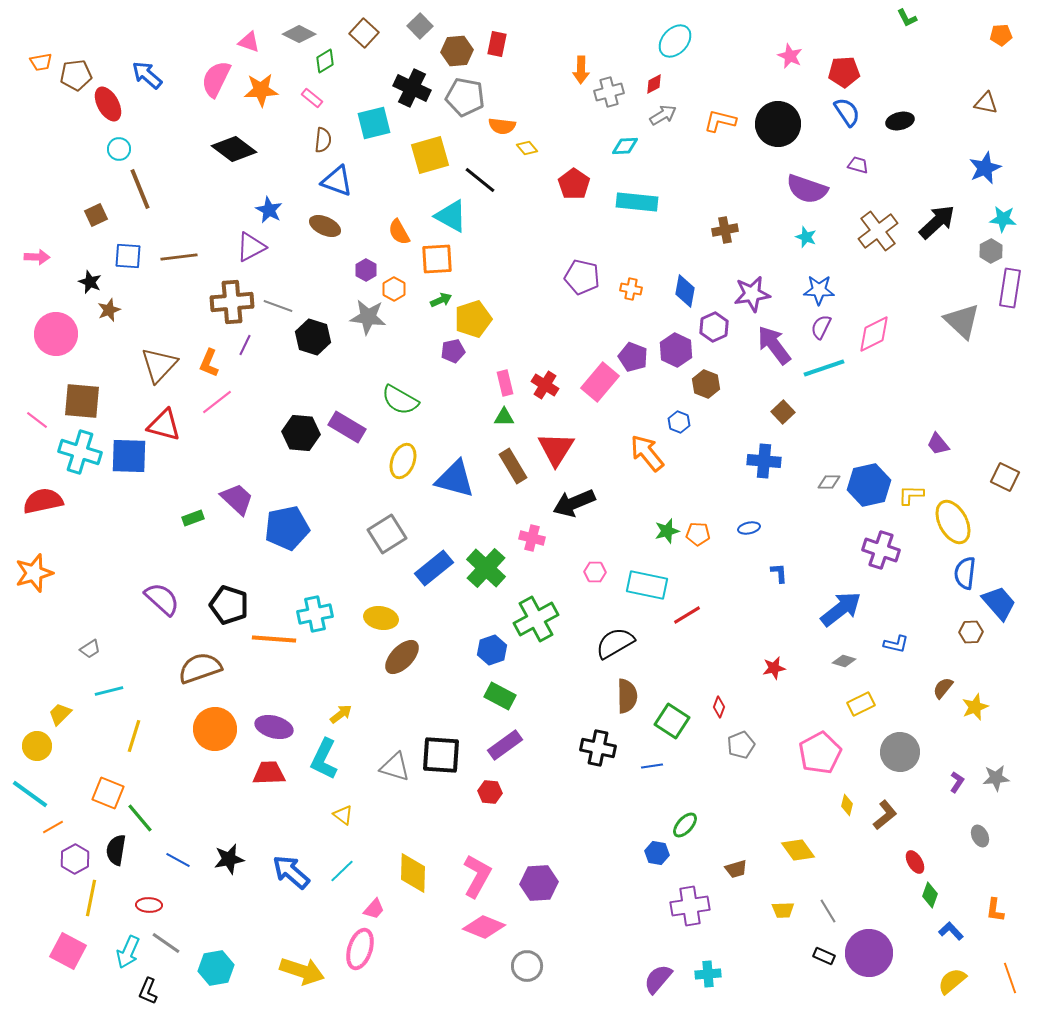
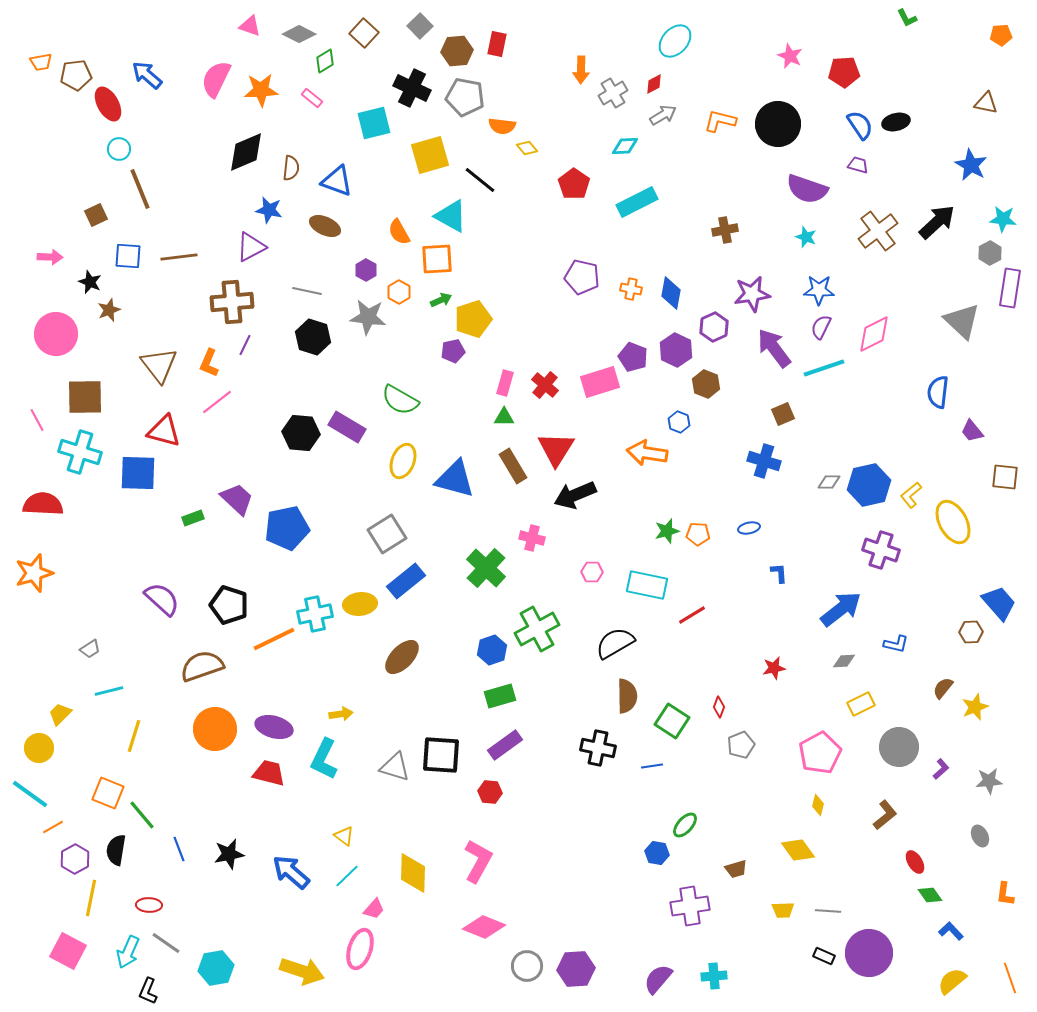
pink triangle at (249, 42): moved 1 px right, 16 px up
gray cross at (609, 92): moved 4 px right, 1 px down; rotated 16 degrees counterclockwise
blue semicircle at (847, 112): moved 13 px right, 13 px down
black ellipse at (900, 121): moved 4 px left, 1 px down
brown semicircle at (323, 140): moved 32 px left, 28 px down
black diamond at (234, 149): moved 12 px right, 3 px down; rotated 60 degrees counterclockwise
blue star at (985, 168): moved 14 px left, 3 px up; rotated 20 degrees counterclockwise
cyan rectangle at (637, 202): rotated 33 degrees counterclockwise
blue star at (269, 210): rotated 16 degrees counterclockwise
gray hexagon at (991, 251): moved 1 px left, 2 px down
pink arrow at (37, 257): moved 13 px right
orange hexagon at (394, 289): moved 5 px right, 3 px down
blue diamond at (685, 291): moved 14 px left, 2 px down
gray line at (278, 306): moved 29 px right, 15 px up; rotated 8 degrees counterclockwise
purple arrow at (774, 345): moved 3 px down
brown triangle at (159, 365): rotated 21 degrees counterclockwise
pink rectangle at (600, 382): rotated 33 degrees clockwise
pink rectangle at (505, 383): rotated 30 degrees clockwise
red cross at (545, 385): rotated 8 degrees clockwise
brown square at (82, 401): moved 3 px right, 4 px up; rotated 6 degrees counterclockwise
brown square at (783, 412): moved 2 px down; rotated 20 degrees clockwise
pink line at (37, 420): rotated 25 degrees clockwise
red triangle at (164, 425): moved 6 px down
purple trapezoid at (938, 444): moved 34 px right, 13 px up
orange arrow at (647, 453): rotated 42 degrees counterclockwise
blue square at (129, 456): moved 9 px right, 17 px down
blue cross at (764, 461): rotated 12 degrees clockwise
brown square at (1005, 477): rotated 20 degrees counterclockwise
yellow L-shape at (911, 495): rotated 40 degrees counterclockwise
red semicircle at (43, 501): moved 3 px down; rotated 15 degrees clockwise
black arrow at (574, 503): moved 1 px right, 8 px up
blue rectangle at (434, 568): moved 28 px left, 13 px down
pink hexagon at (595, 572): moved 3 px left
blue semicircle at (965, 573): moved 27 px left, 181 px up
red line at (687, 615): moved 5 px right
yellow ellipse at (381, 618): moved 21 px left, 14 px up; rotated 16 degrees counterclockwise
green cross at (536, 619): moved 1 px right, 10 px down
orange line at (274, 639): rotated 30 degrees counterclockwise
gray diamond at (844, 661): rotated 20 degrees counterclockwise
brown semicircle at (200, 668): moved 2 px right, 2 px up
green rectangle at (500, 696): rotated 44 degrees counterclockwise
yellow arrow at (341, 714): rotated 30 degrees clockwise
yellow circle at (37, 746): moved 2 px right, 2 px down
gray circle at (900, 752): moved 1 px left, 5 px up
red trapezoid at (269, 773): rotated 16 degrees clockwise
gray star at (996, 778): moved 7 px left, 3 px down
purple L-shape at (957, 782): moved 16 px left, 13 px up; rotated 15 degrees clockwise
yellow diamond at (847, 805): moved 29 px left
yellow triangle at (343, 815): moved 1 px right, 21 px down
green line at (140, 818): moved 2 px right, 3 px up
black star at (229, 859): moved 5 px up
blue line at (178, 860): moved 1 px right, 11 px up; rotated 40 degrees clockwise
cyan line at (342, 871): moved 5 px right, 5 px down
pink L-shape at (477, 876): moved 1 px right, 15 px up
purple hexagon at (539, 883): moved 37 px right, 86 px down
green diamond at (930, 895): rotated 55 degrees counterclockwise
orange L-shape at (995, 910): moved 10 px right, 16 px up
gray line at (828, 911): rotated 55 degrees counterclockwise
cyan cross at (708, 974): moved 6 px right, 2 px down
